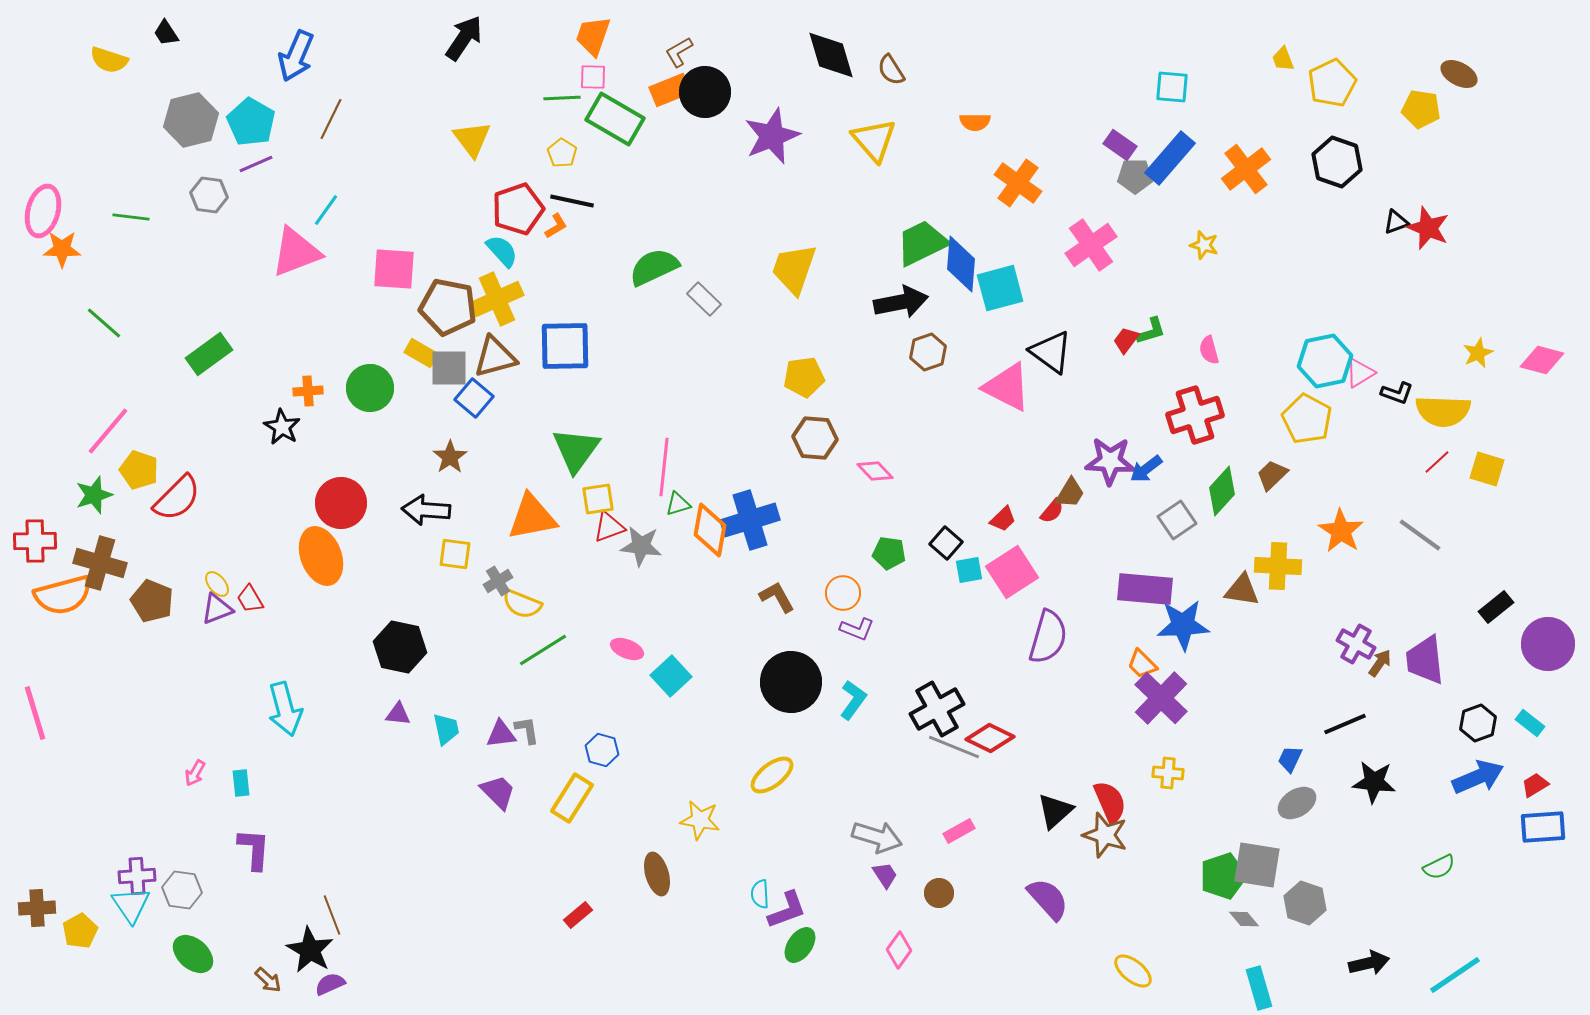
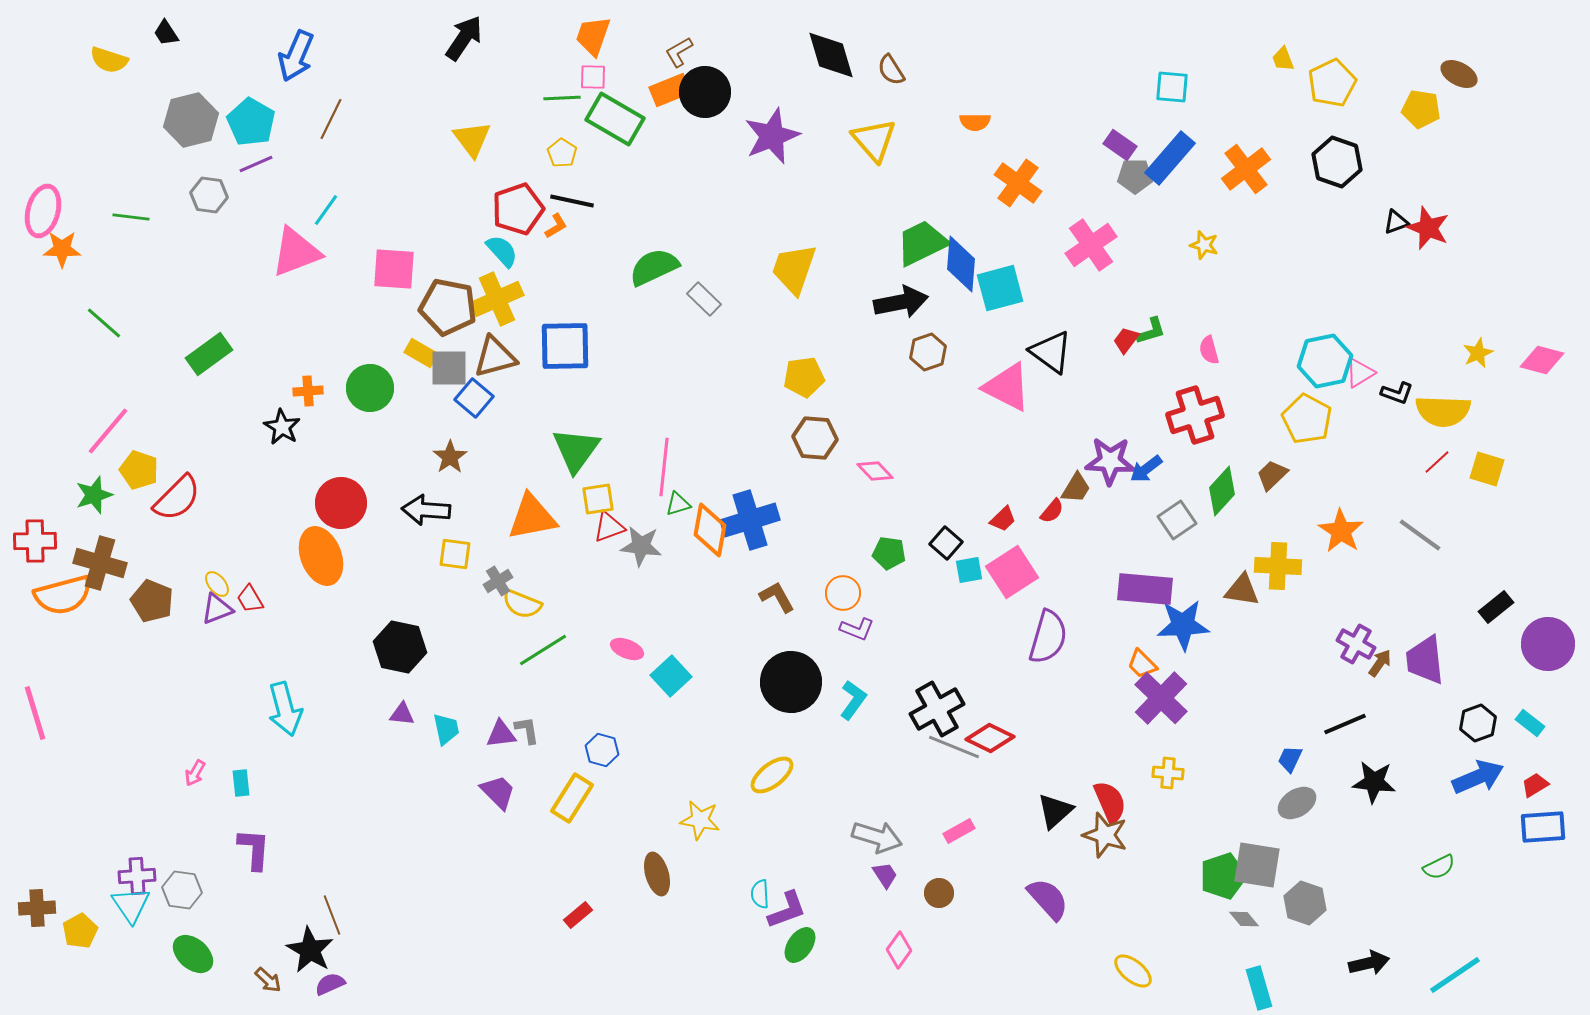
brown trapezoid at (1070, 493): moved 6 px right, 5 px up
purple triangle at (398, 714): moved 4 px right
